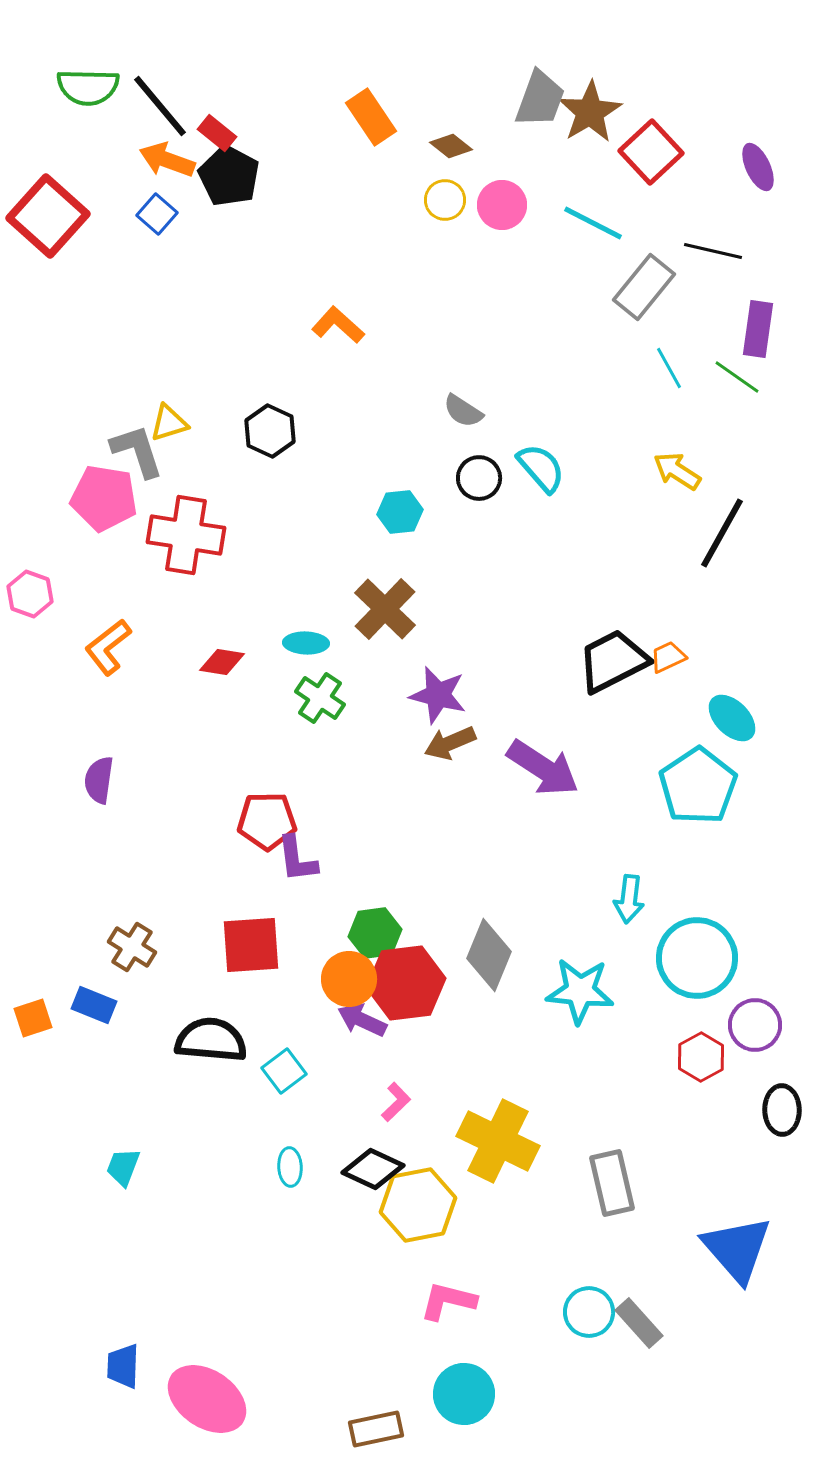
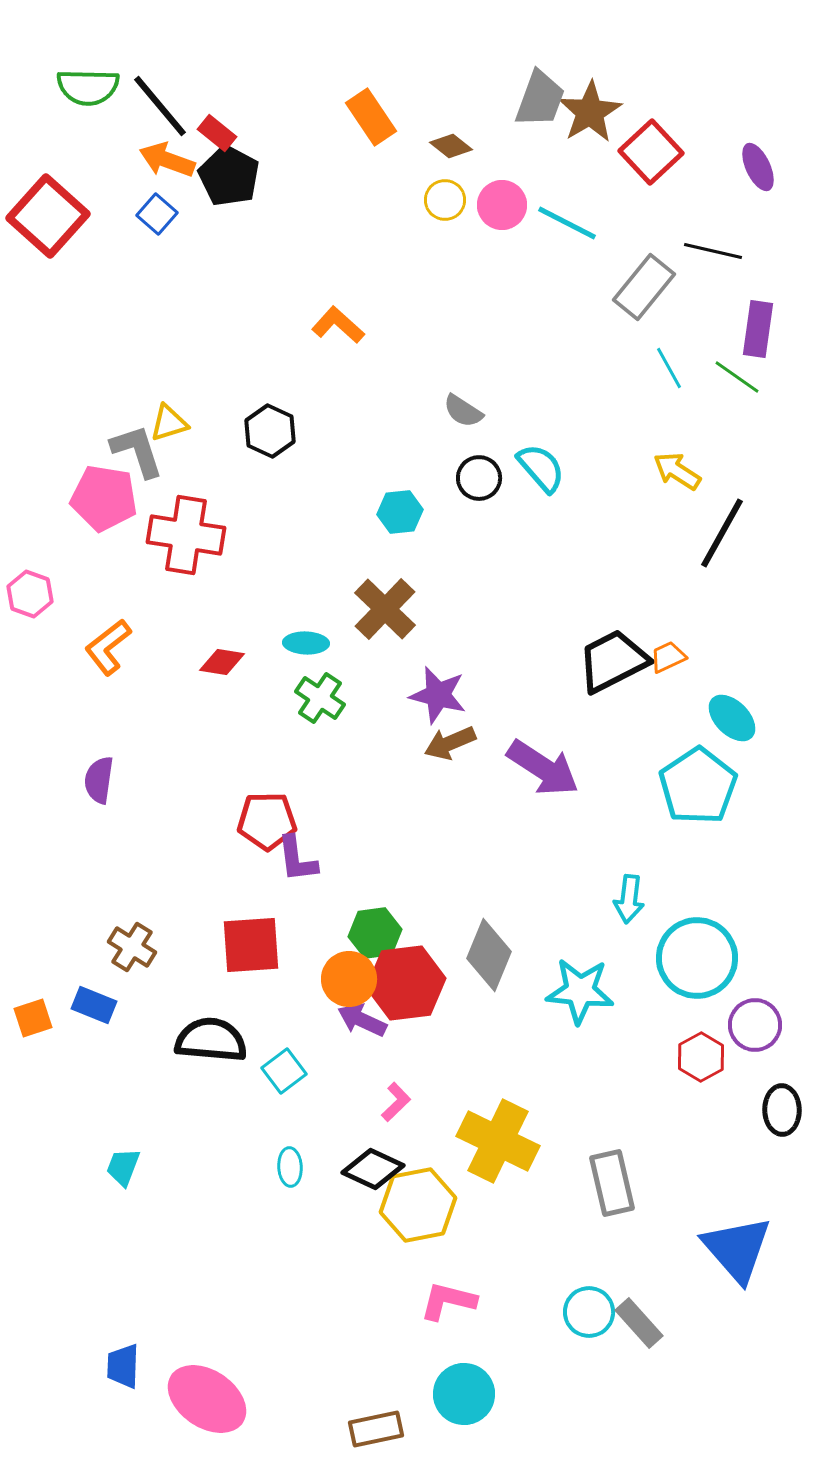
cyan line at (593, 223): moved 26 px left
